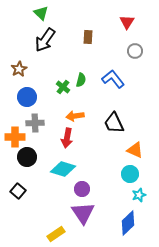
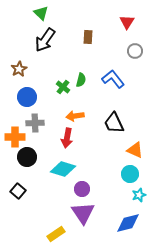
blue diamond: rotated 30 degrees clockwise
